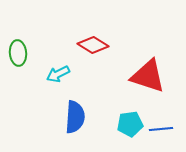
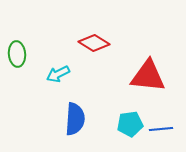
red diamond: moved 1 px right, 2 px up
green ellipse: moved 1 px left, 1 px down
red triangle: rotated 12 degrees counterclockwise
blue semicircle: moved 2 px down
